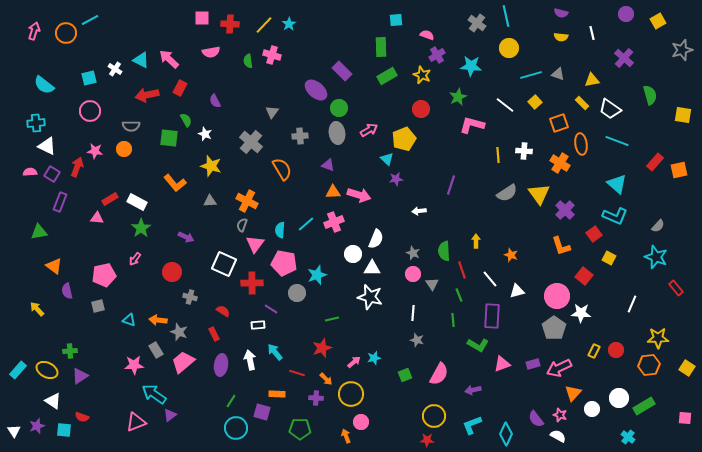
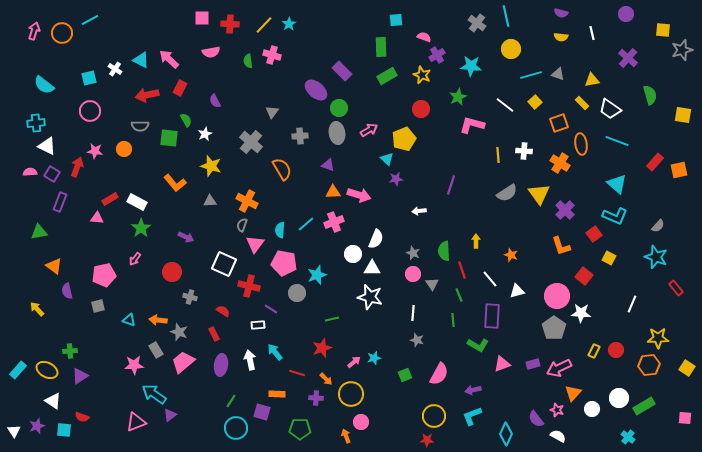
yellow square at (658, 21): moved 5 px right, 9 px down; rotated 35 degrees clockwise
orange circle at (66, 33): moved 4 px left
pink semicircle at (427, 35): moved 3 px left, 2 px down
yellow circle at (509, 48): moved 2 px right, 1 px down
purple cross at (624, 58): moved 4 px right
gray semicircle at (131, 126): moved 9 px right
white star at (205, 134): rotated 24 degrees clockwise
red cross at (252, 283): moved 3 px left, 3 px down; rotated 15 degrees clockwise
pink star at (560, 415): moved 3 px left, 5 px up
cyan L-shape at (472, 425): moved 9 px up
